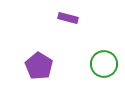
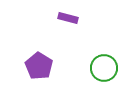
green circle: moved 4 px down
